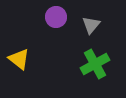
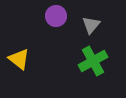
purple circle: moved 1 px up
green cross: moved 2 px left, 3 px up
